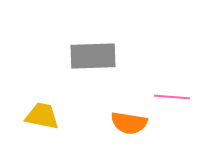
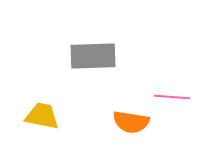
orange semicircle: moved 2 px right, 1 px up
